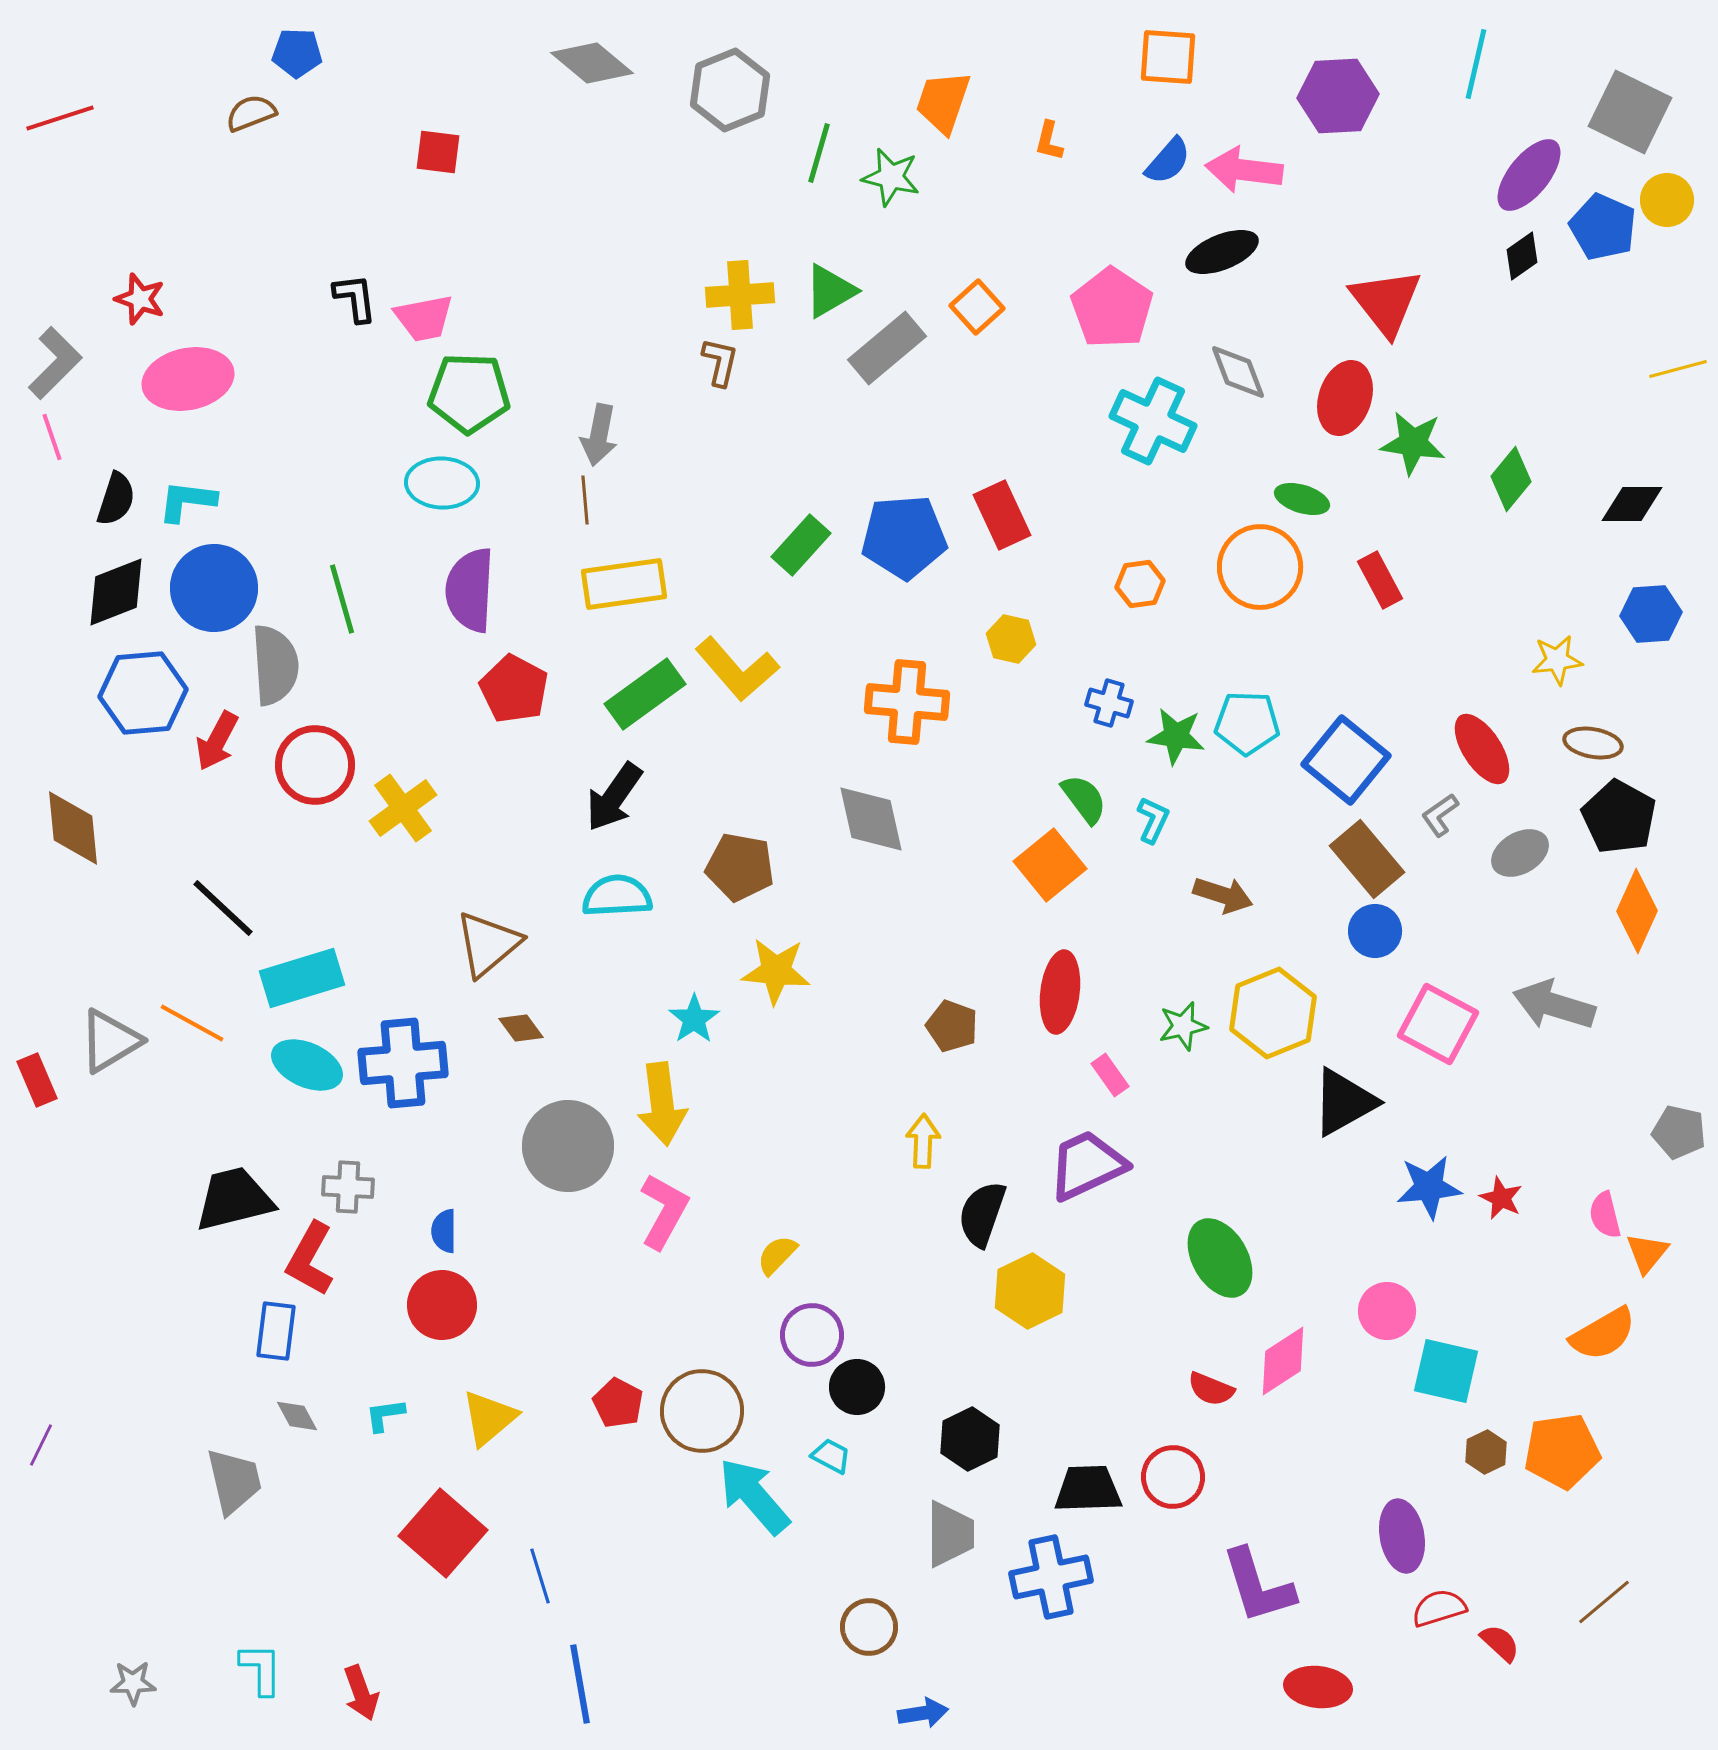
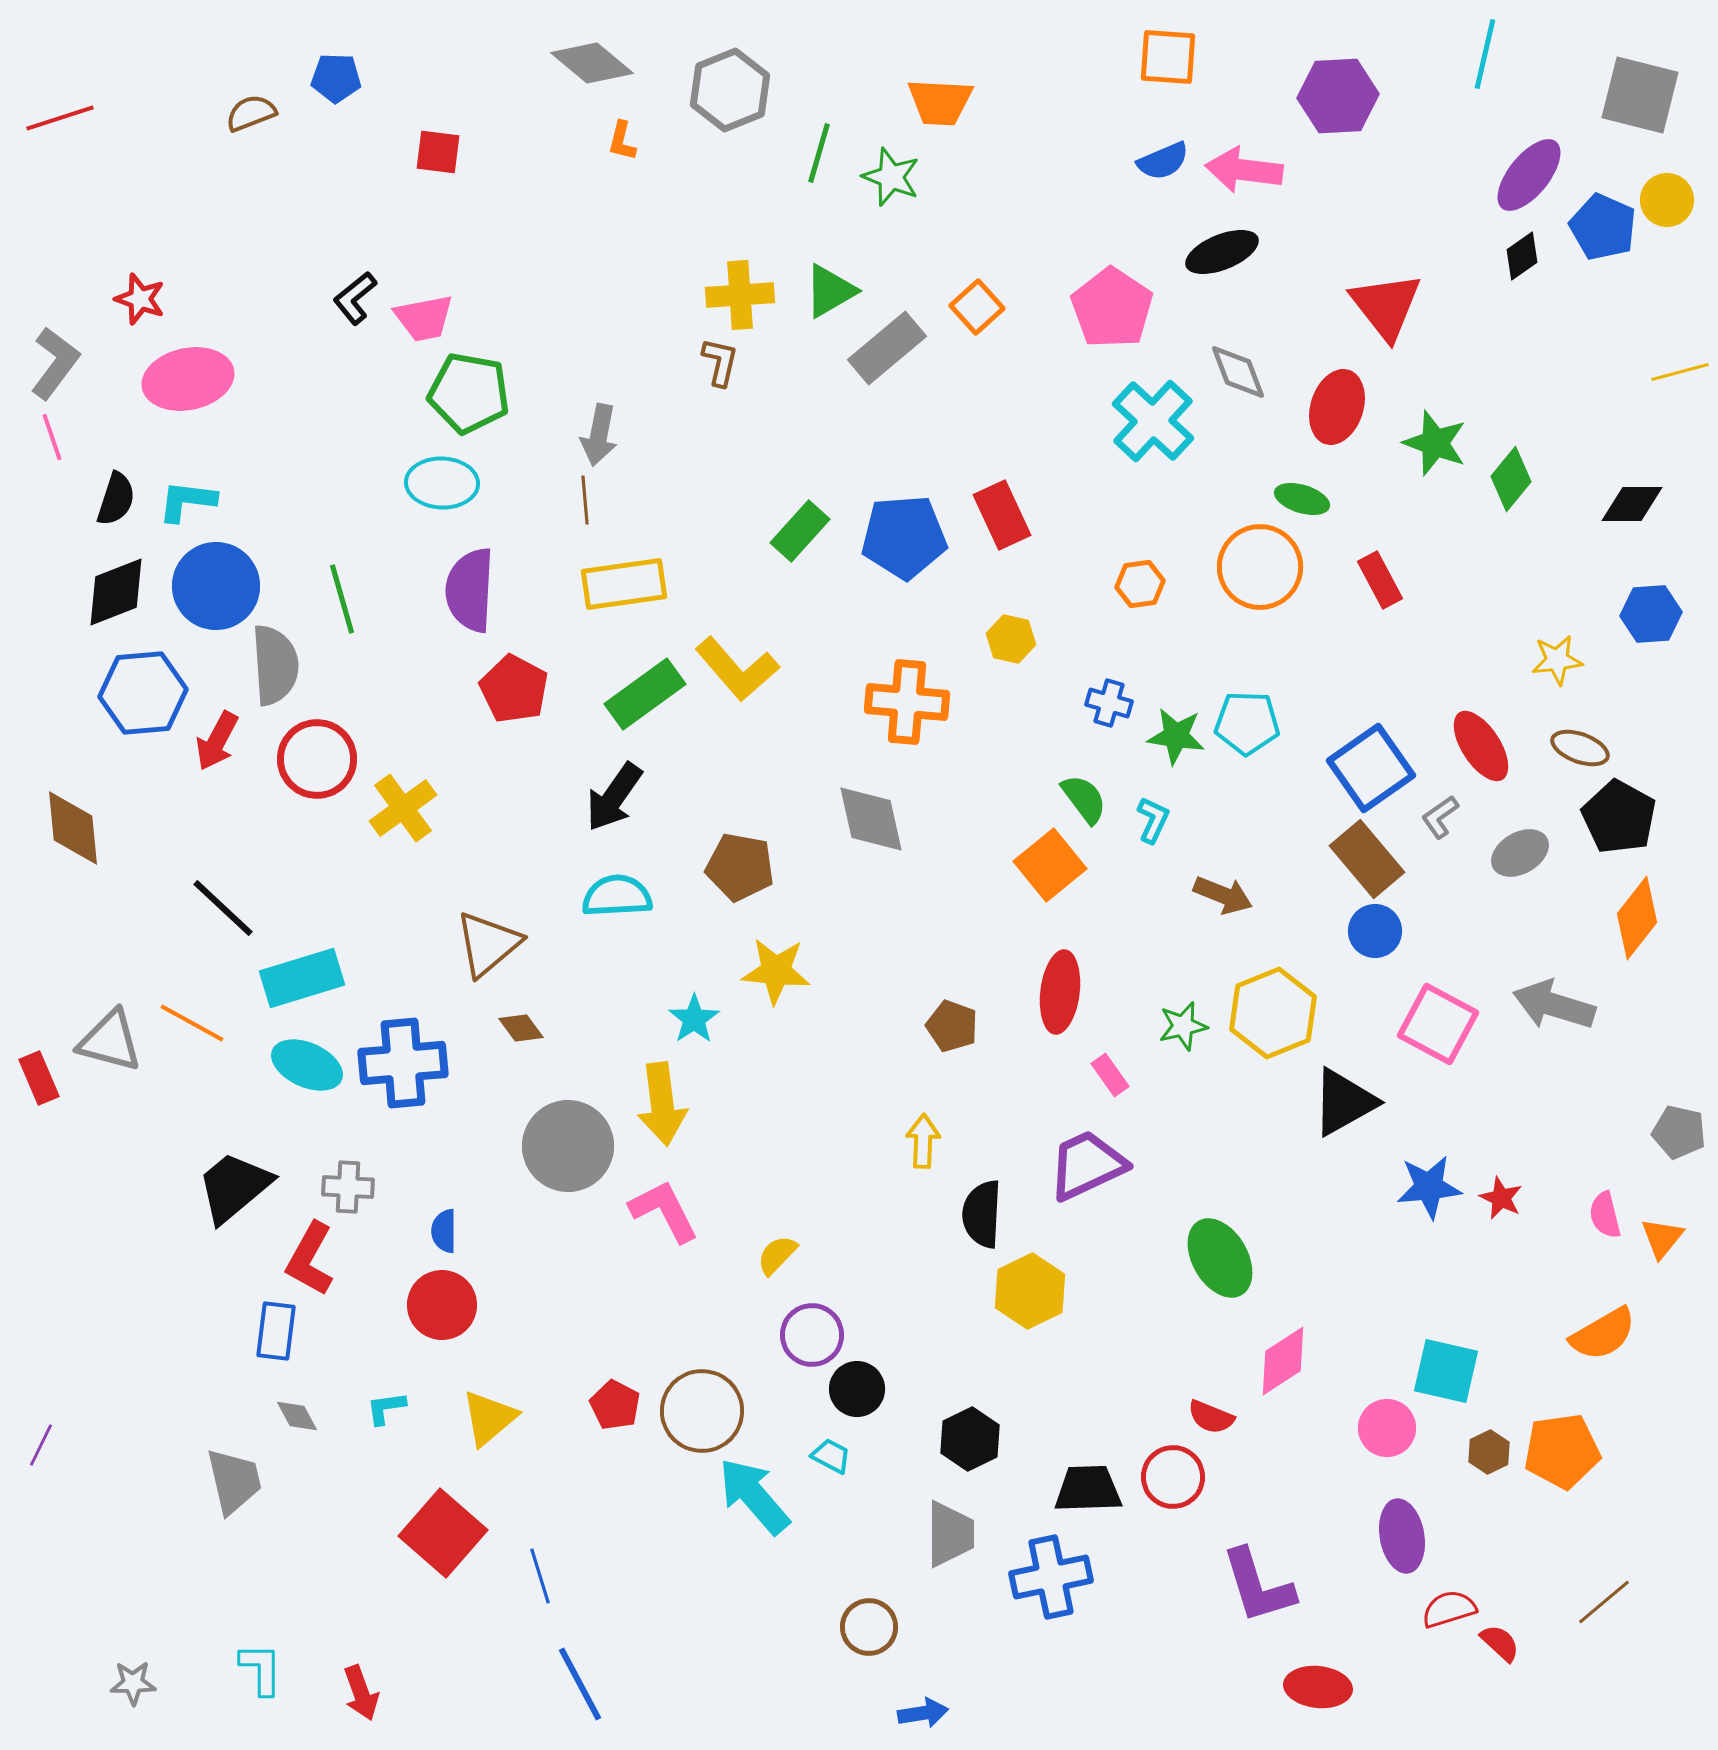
blue pentagon at (297, 53): moved 39 px right, 25 px down
cyan line at (1476, 64): moved 9 px right, 10 px up
orange trapezoid at (943, 102): moved 3 px left; rotated 106 degrees counterclockwise
gray square at (1630, 112): moved 10 px right, 17 px up; rotated 12 degrees counterclockwise
orange L-shape at (1049, 141): moved 427 px left
blue semicircle at (1168, 161): moved 5 px left; rotated 26 degrees clockwise
green star at (891, 177): rotated 8 degrees clockwise
black L-shape at (355, 298): rotated 122 degrees counterclockwise
red triangle at (1386, 302): moved 4 px down
gray L-shape at (55, 363): rotated 8 degrees counterclockwise
yellow line at (1678, 369): moved 2 px right, 3 px down
green pentagon at (469, 393): rotated 8 degrees clockwise
red ellipse at (1345, 398): moved 8 px left, 9 px down
cyan cross at (1153, 421): rotated 18 degrees clockwise
green star at (1413, 443): moved 22 px right; rotated 12 degrees clockwise
green rectangle at (801, 545): moved 1 px left, 14 px up
blue circle at (214, 588): moved 2 px right, 2 px up
brown ellipse at (1593, 743): moved 13 px left, 5 px down; rotated 10 degrees clockwise
red ellipse at (1482, 749): moved 1 px left, 3 px up
blue square at (1346, 760): moved 25 px right, 8 px down; rotated 16 degrees clockwise
red circle at (315, 765): moved 2 px right, 6 px up
gray L-shape at (1440, 815): moved 2 px down
brown arrow at (1223, 895): rotated 4 degrees clockwise
orange diamond at (1637, 911): moved 7 px down; rotated 14 degrees clockwise
gray triangle at (110, 1041): rotated 46 degrees clockwise
red rectangle at (37, 1080): moved 2 px right, 2 px up
black trapezoid at (234, 1199): moved 12 px up; rotated 26 degrees counterclockwise
pink L-shape at (664, 1211): rotated 56 degrees counterclockwise
black semicircle at (982, 1214): rotated 16 degrees counterclockwise
orange triangle at (1647, 1253): moved 15 px right, 15 px up
pink circle at (1387, 1311): moved 117 px down
black circle at (857, 1387): moved 2 px down
red semicircle at (1211, 1389): moved 28 px down
red pentagon at (618, 1403): moved 3 px left, 2 px down
cyan L-shape at (385, 1415): moved 1 px right, 7 px up
brown hexagon at (1486, 1452): moved 3 px right
red semicircle at (1439, 1608): moved 10 px right, 1 px down
blue line at (580, 1684): rotated 18 degrees counterclockwise
